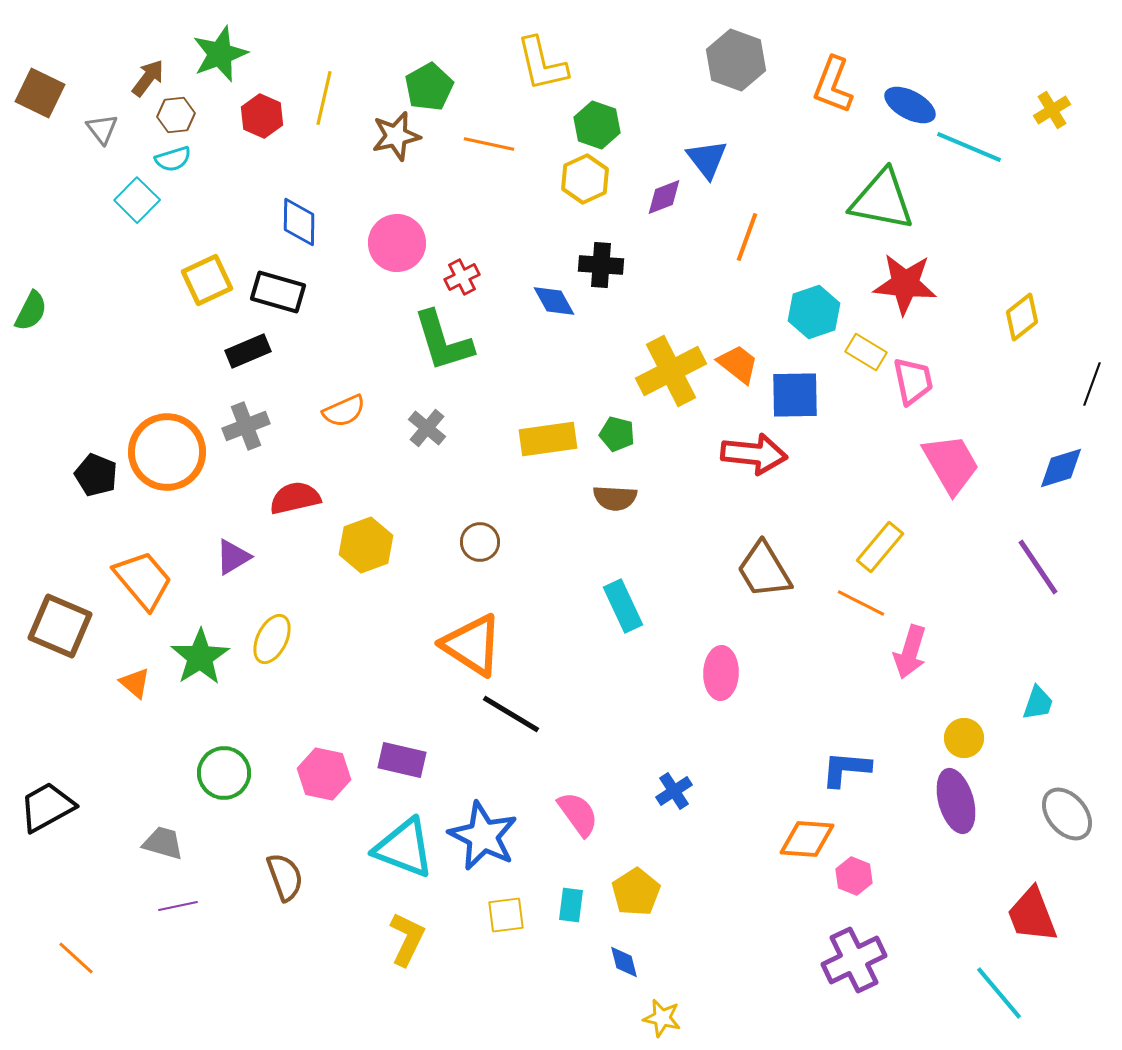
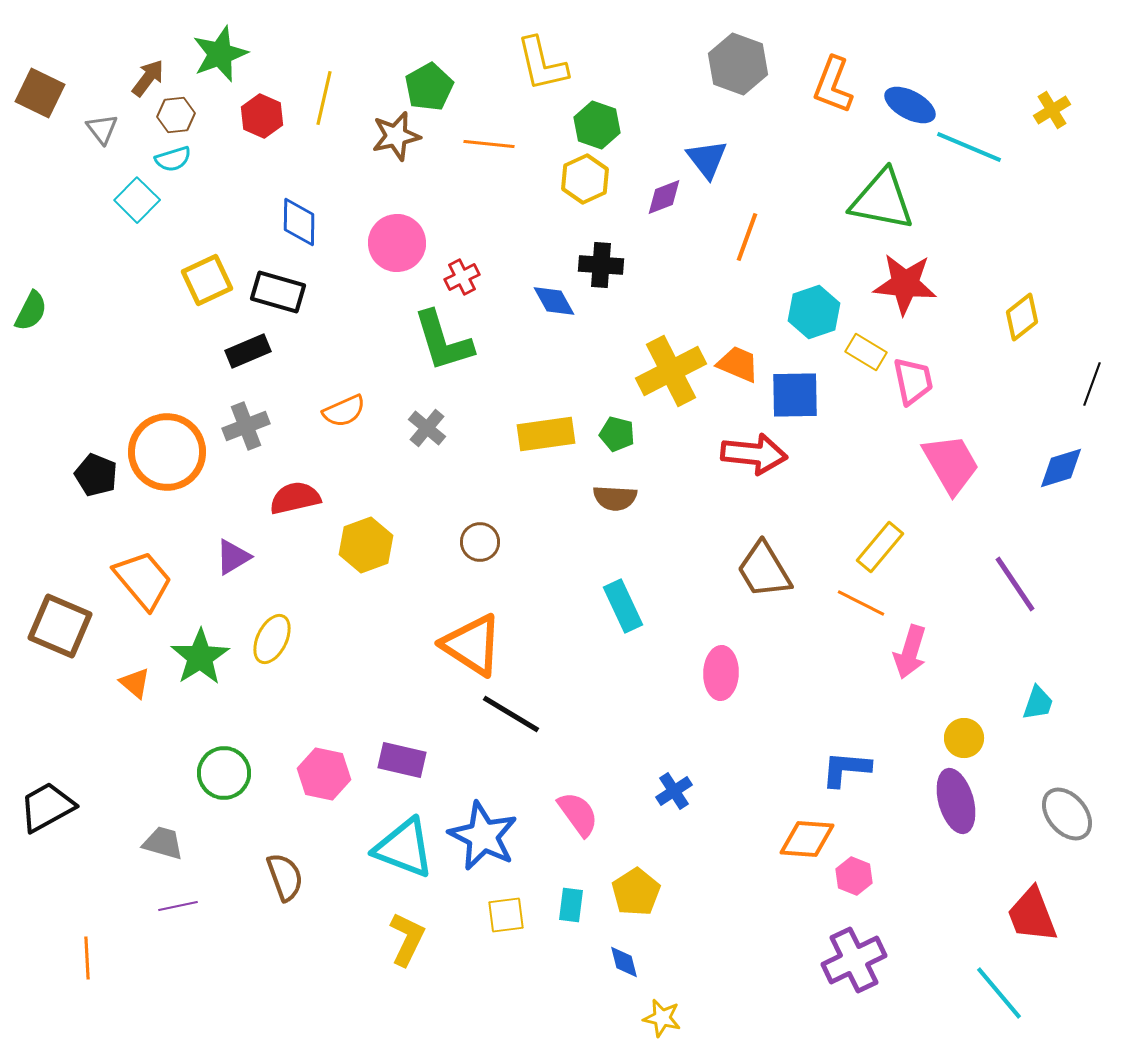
gray hexagon at (736, 60): moved 2 px right, 4 px down
orange line at (489, 144): rotated 6 degrees counterclockwise
orange trapezoid at (738, 364): rotated 15 degrees counterclockwise
yellow rectangle at (548, 439): moved 2 px left, 5 px up
purple line at (1038, 567): moved 23 px left, 17 px down
orange line at (76, 958): moved 11 px right; rotated 45 degrees clockwise
